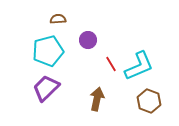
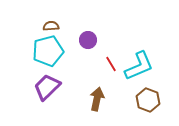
brown semicircle: moved 7 px left, 7 px down
purple trapezoid: moved 1 px right, 1 px up
brown hexagon: moved 1 px left, 1 px up
